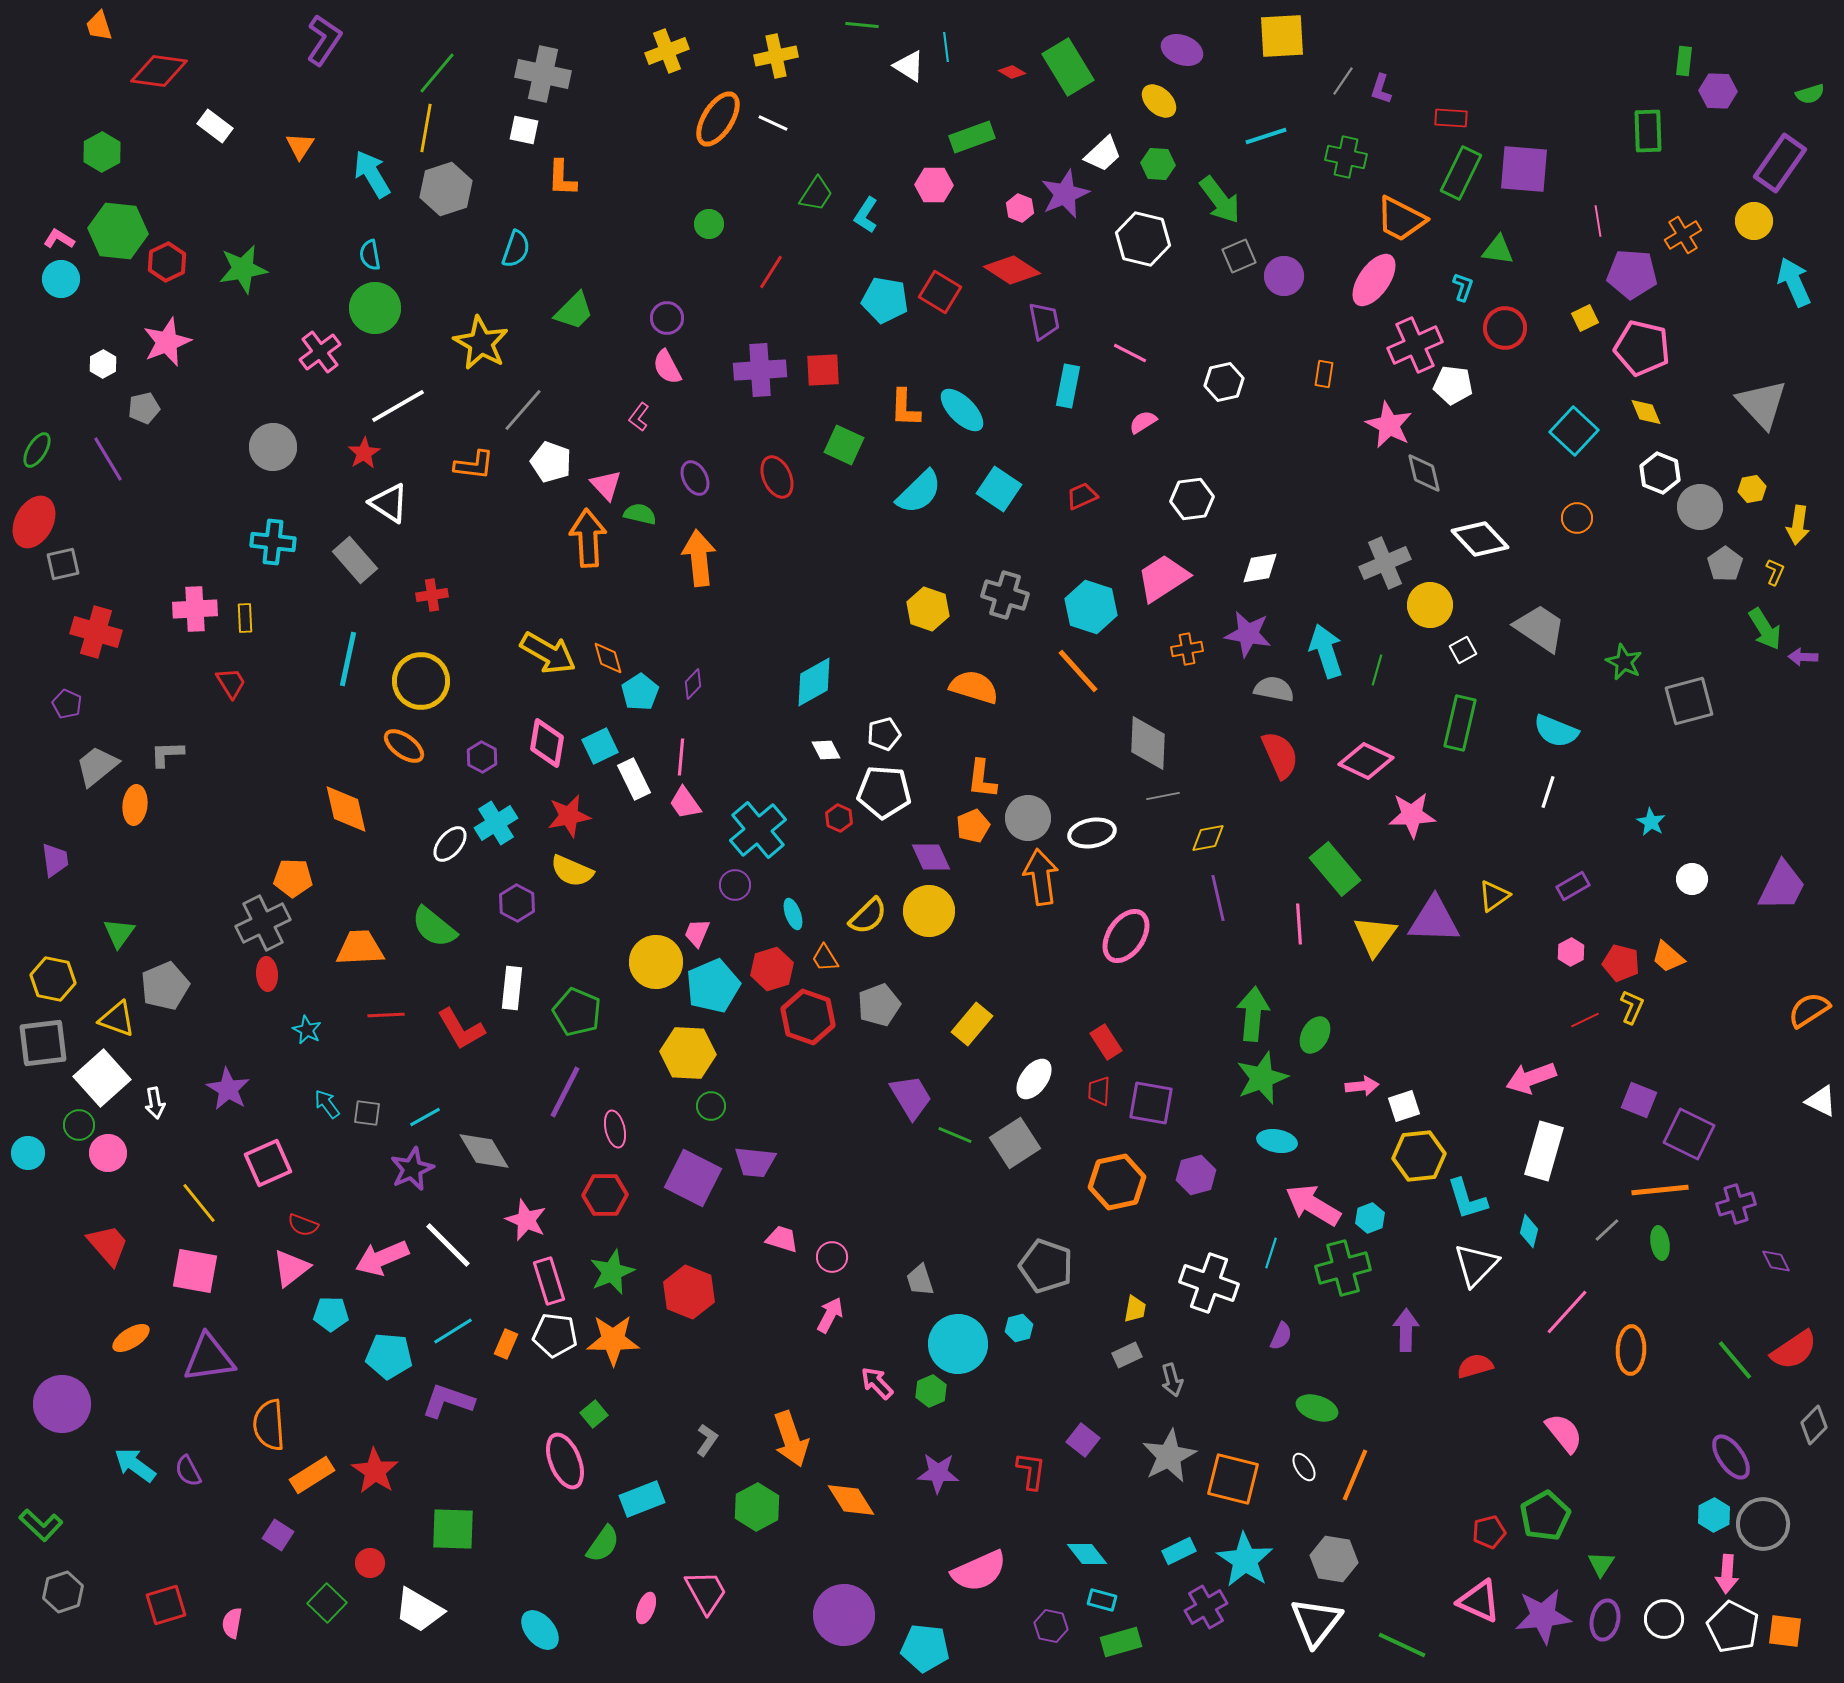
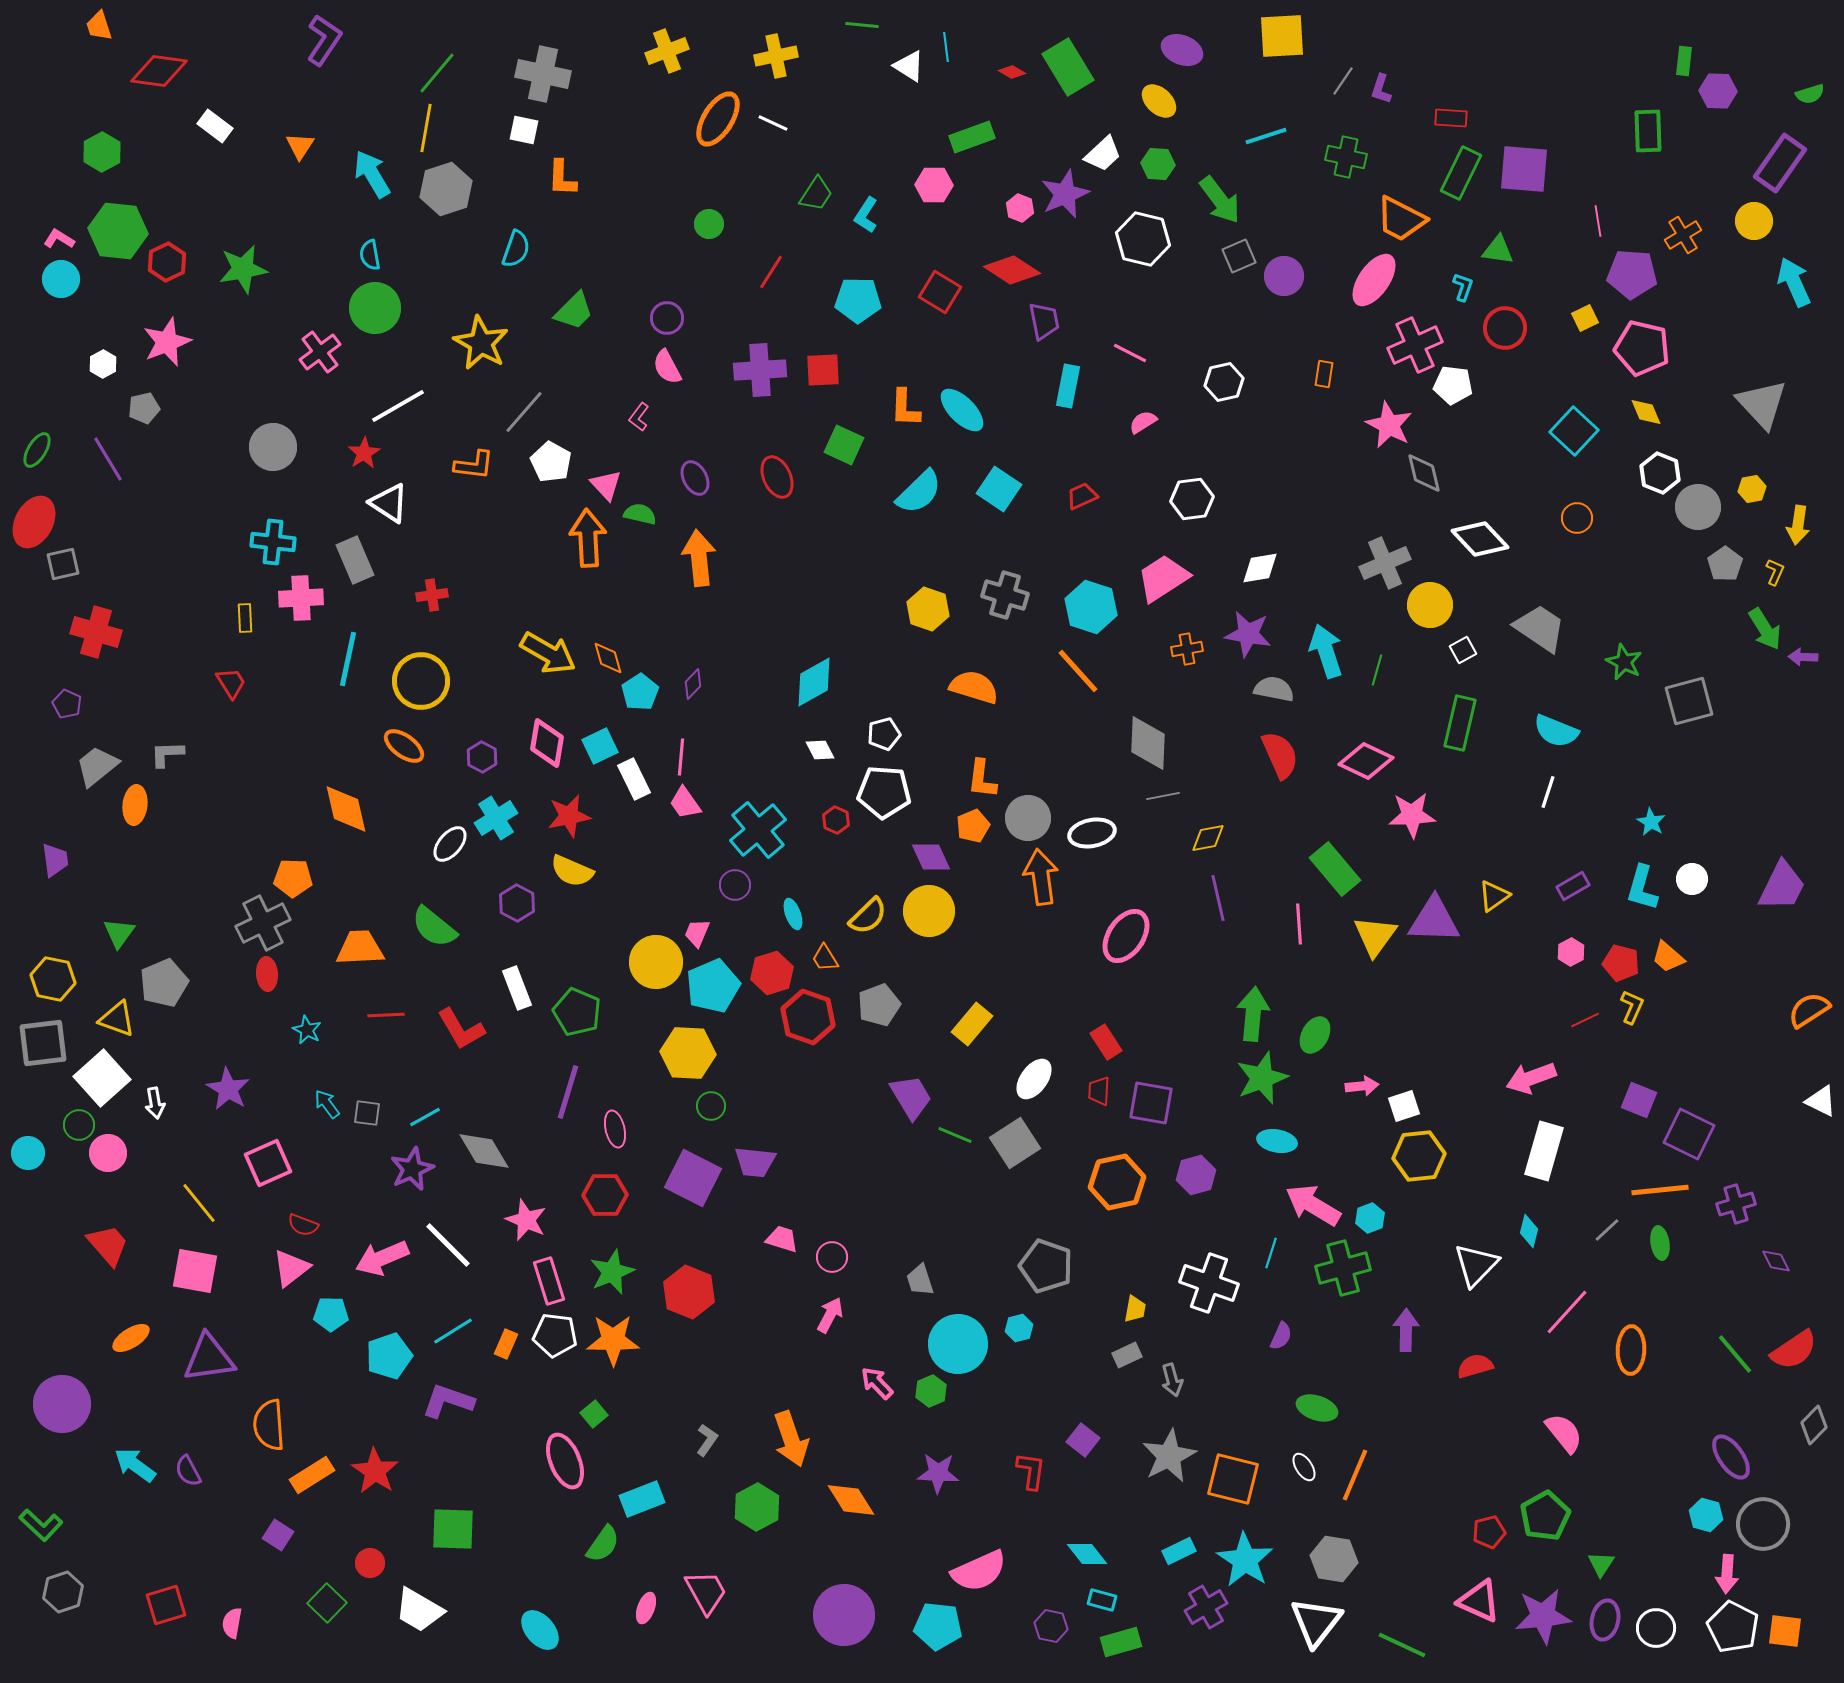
cyan pentagon at (885, 300): moved 27 px left; rotated 9 degrees counterclockwise
gray line at (523, 410): moved 1 px right, 2 px down
white pentagon at (551, 462): rotated 9 degrees clockwise
gray circle at (1700, 507): moved 2 px left
gray rectangle at (355, 560): rotated 18 degrees clockwise
pink cross at (195, 609): moved 106 px right, 11 px up
white diamond at (826, 750): moved 6 px left
red hexagon at (839, 818): moved 3 px left, 2 px down
cyan cross at (496, 823): moved 5 px up
red hexagon at (772, 969): moved 4 px down
gray pentagon at (165, 986): moved 1 px left, 3 px up
white rectangle at (512, 988): moved 5 px right; rotated 27 degrees counterclockwise
purple line at (565, 1092): moved 3 px right; rotated 10 degrees counterclockwise
cyan L-shape at (1467, 1199): moved 175 px right, 311 px up; rotated 33 degrees clockwise
cyan pentagon at (389, 1356): rotated 24 degrees counterclockwise
green line at (1735, 1360): moved 6 px up
cyan hexagon at (1714, 1515): moved 8 px left; rotated 16 degrees counterclockwise
white circle at (1664, 1619): moved 8 px left, 9 px down
cyan pentagon at (925, 1648): moved 13 px right, 22 px up
